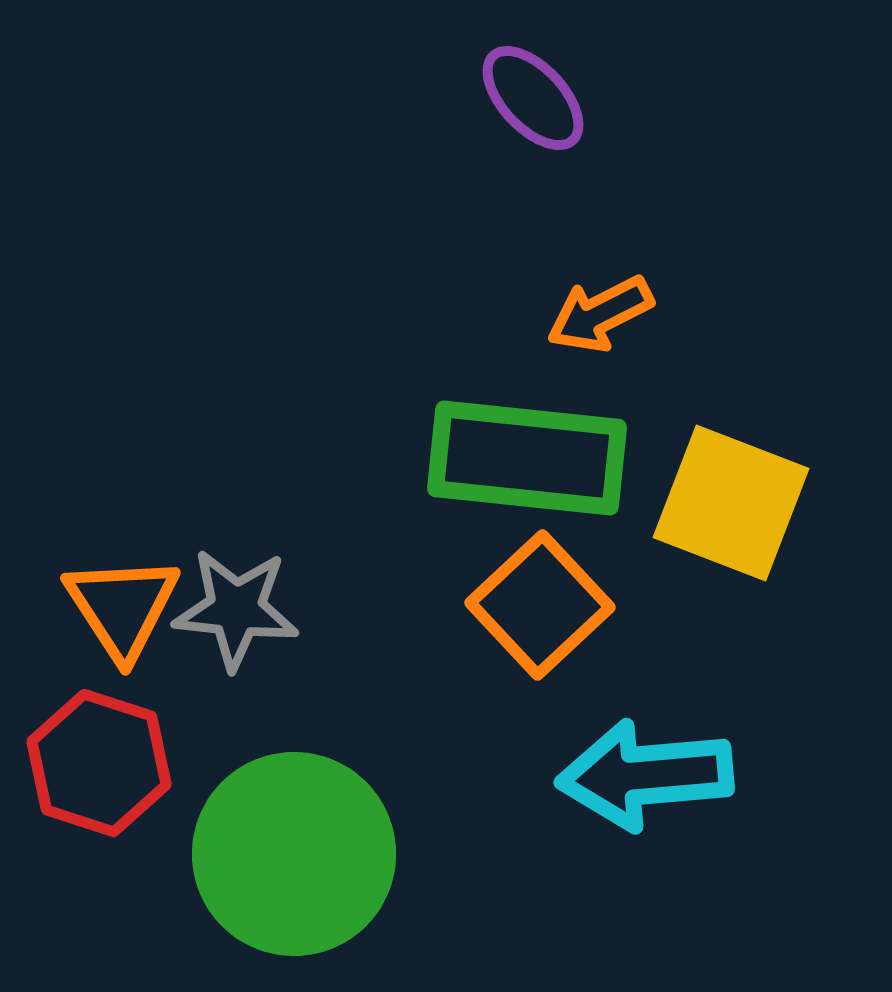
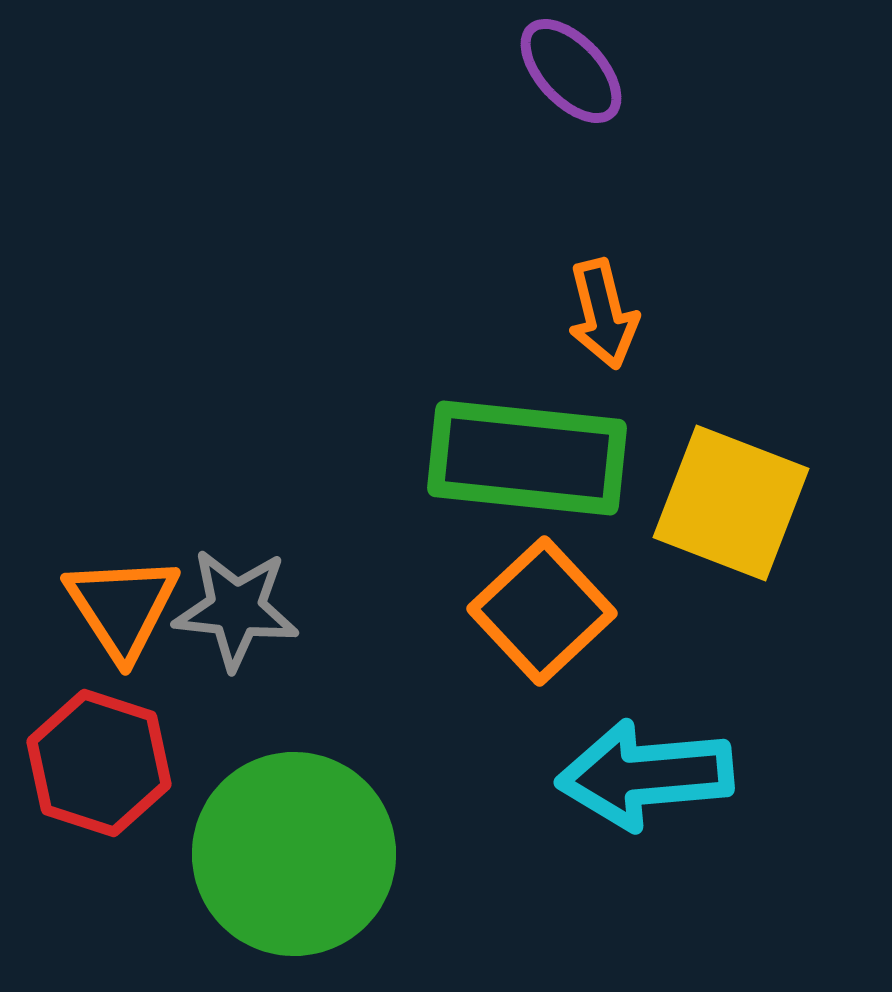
purple ellipse: moved 38 px right, 27 px up
orange arrow: moved 3 px right; rotated 77 degrees counterclockwise
orange square: moved 2 px right, 6 px down
